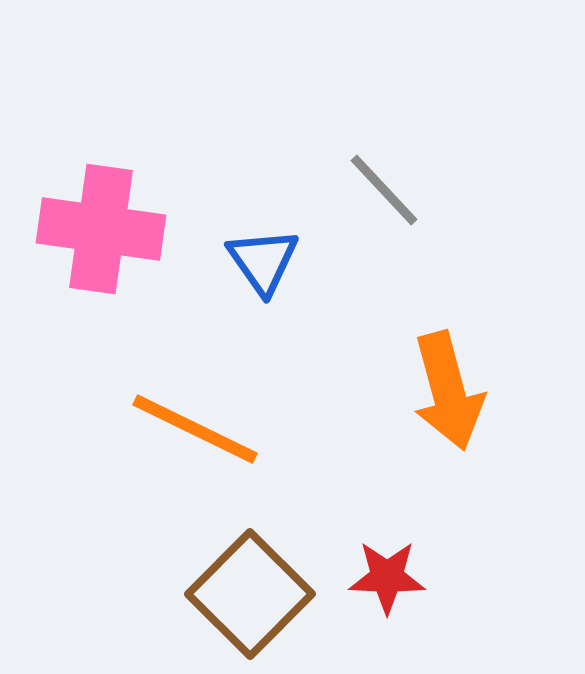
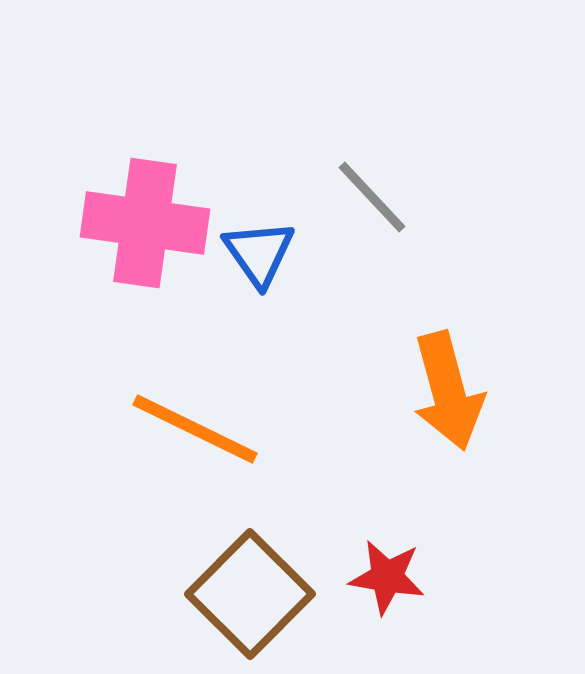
gray line: moved 12 px left, 7 px down
pink cross: moved 44 px right, 6 px up
blue triangle: moved 4 px left, 8 px up
red star: rotated 8 degrees clockwise
